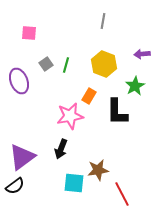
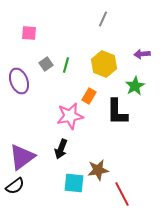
gray line: moved 2 px up; rotated 14 degrees clockwise
